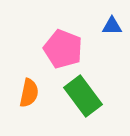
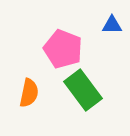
blue triangle: moved 1 px up
green rectangle: moved 6 px up
